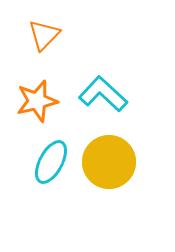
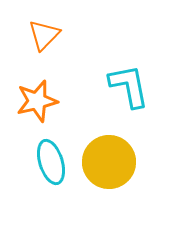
cyan L-shape: moved 26 px right, 8 px up; rotated 36 degrees clockwise
cyan ellipse: rotated 45 degrees counterclockwise
